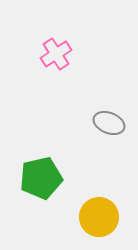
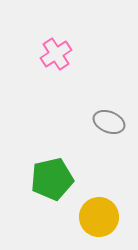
gray ellipse: moved 1 px up
green pentagon: moved 11 px right, 1 px down
